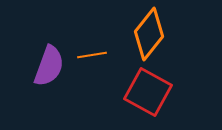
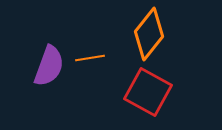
orange line: moved 2 px left, 3 px down
